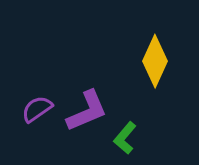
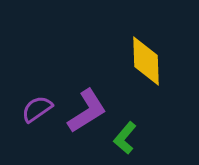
yellow diamond: moved 9 px left; rotated 27 degrees counterclockwise
purple L-shape: rotated 9 degrees counterclockwise
